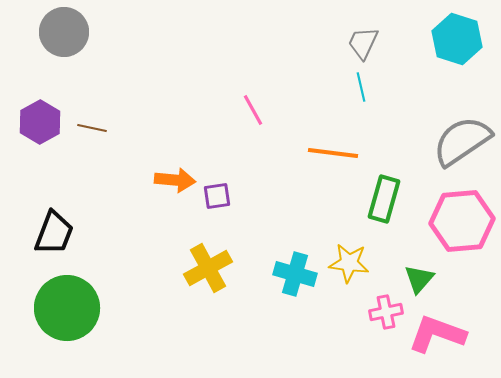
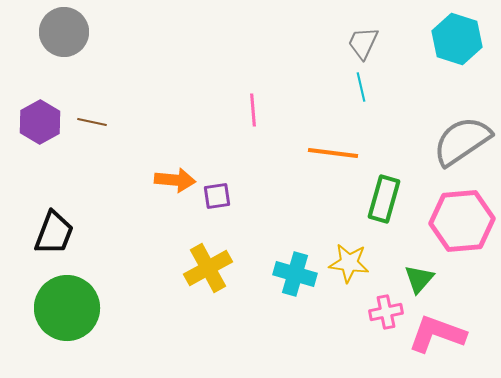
pink line: rotated 24 degrees clockwise
brown line: moved 6 px up
